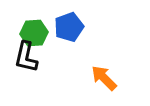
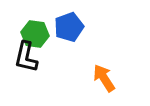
green hexagon: moved 1 px right, 1 px down; rotated 12 degrees clockwise
orange arrow: rotated 12 degrees clockwise
